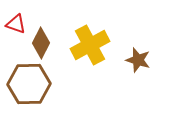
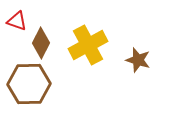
red triangle: moved 1 px right, 3 px up
yellow cross: moved 2 px left
